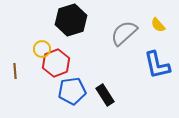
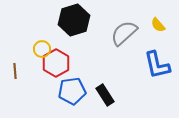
black hexagon: moved 3 px right
red hexagon: rotated 8 degrees counterclockwise
